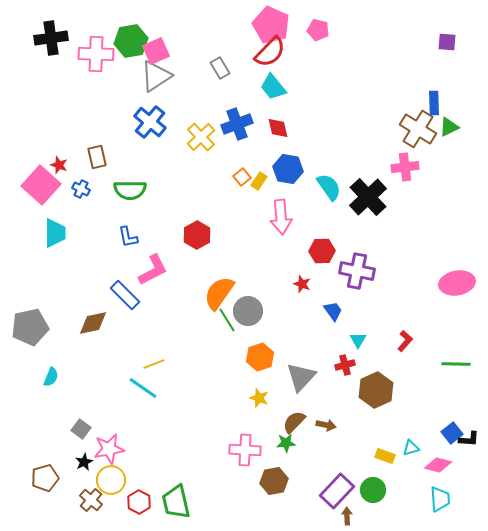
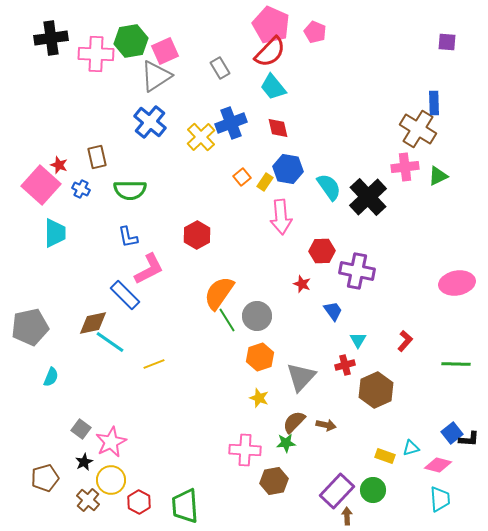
pink pentagon at (318, 30): moved 3 px left, 2 px down; rotated 10 degrees clockwise
pink square at (156, 51): moved 9 px right
blue cross at (237, 124): moved 6 px left, 1 px up
green triangle at (449, 127): moved 11 px left, 49 px down
yellow rectangle at (259, 181): moved 6 px right, 1 px down
pink L-shape at (153, 270): moved 4 px left, 1 px up
gray circle at (248, 311): moved 9 px right, 5 px down
cyan line at (143, 388): moved 33 px left, 46 px up
pink star at (109, 449): moved 2 px right, 7 px up; rotated 16 degrees counterclockwise
brown cross at (91, 500): moved 3 px left
green trapezoid at (176, 502): moved 9 px right, 4 px down; rotated 9 degrees clockwise
